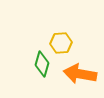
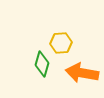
orange arrow: moved 2 px right, 1 px up
